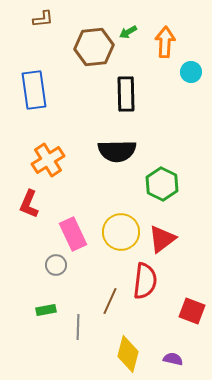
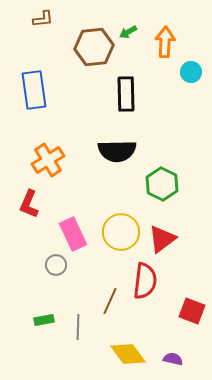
green rectangle: moved 2 px left, 10 px down
yellow diamond: rotated 51 degrees counterclockwise
